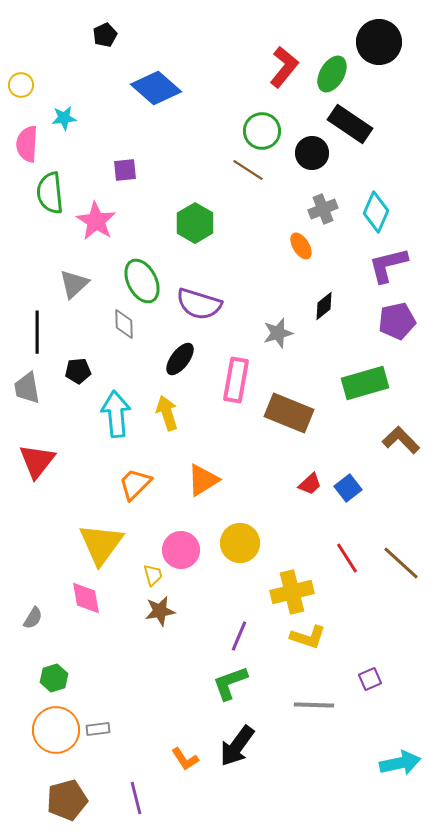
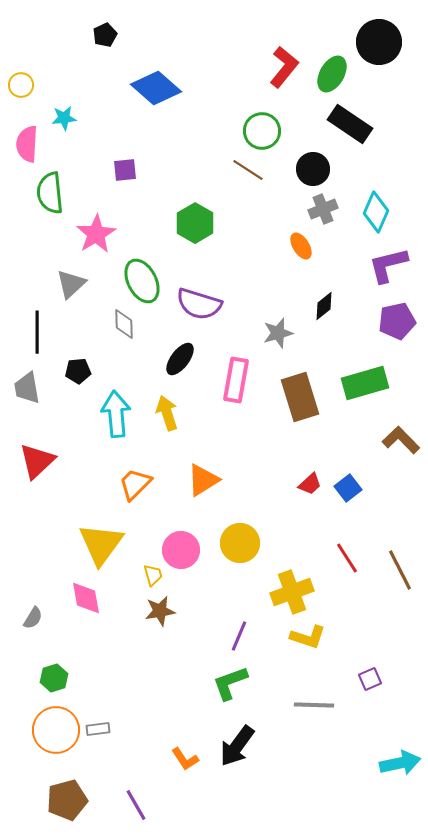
black circle at (312, 153): moved 1 px right, 16 px down
pink star at (96, 221): moved 13 px down; rotated 9 degrees clockwise
gray triangle at (74, 284): moved 3 px left
brown rectangle at (289, 413): moved 11 px right, 16 px up; rotated 51 degrees clockwise
red triangle at (37, 461): rotated 9 degrees clockwise
brown line at (401, 563): moved 1 px left, 7 px down; rotated 21 degrees clockwise
yellow cross at (292, 592): rotated 6 degrees counterclockwise
purple line at (136, 798): moved 7 px down; rotated 16 degrees counterclockwise
